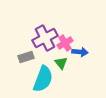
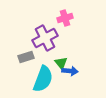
pink cross: moved 25 px up; rotated 14 degrees clockwise
blue arrow: moved 10 px left, 19 px down
